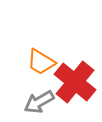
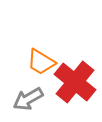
gray arrow: moved 11 px left, 3 px up
